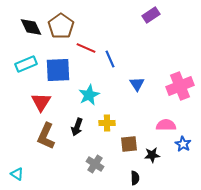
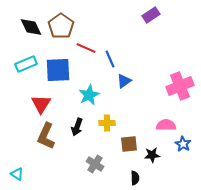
blue triangle: moved 13 px left, 3 px up; rotated 28 degrees clockwise
red triangle: moved 2 px down
